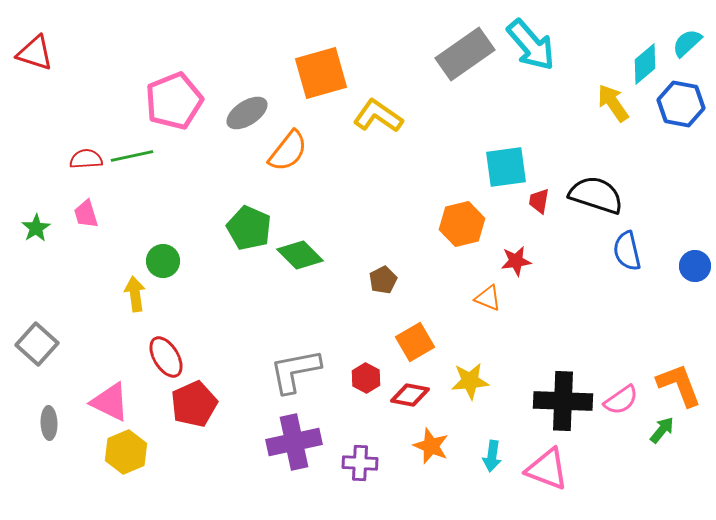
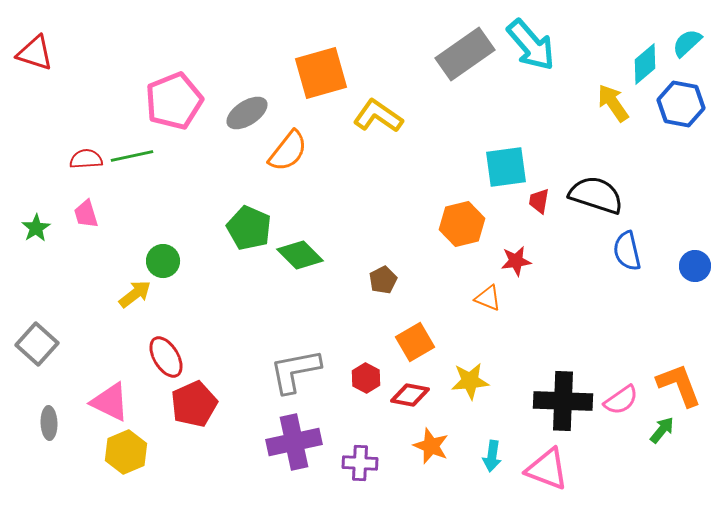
yellow arrow at (135, 294): rotated 60 degrees clockwise
